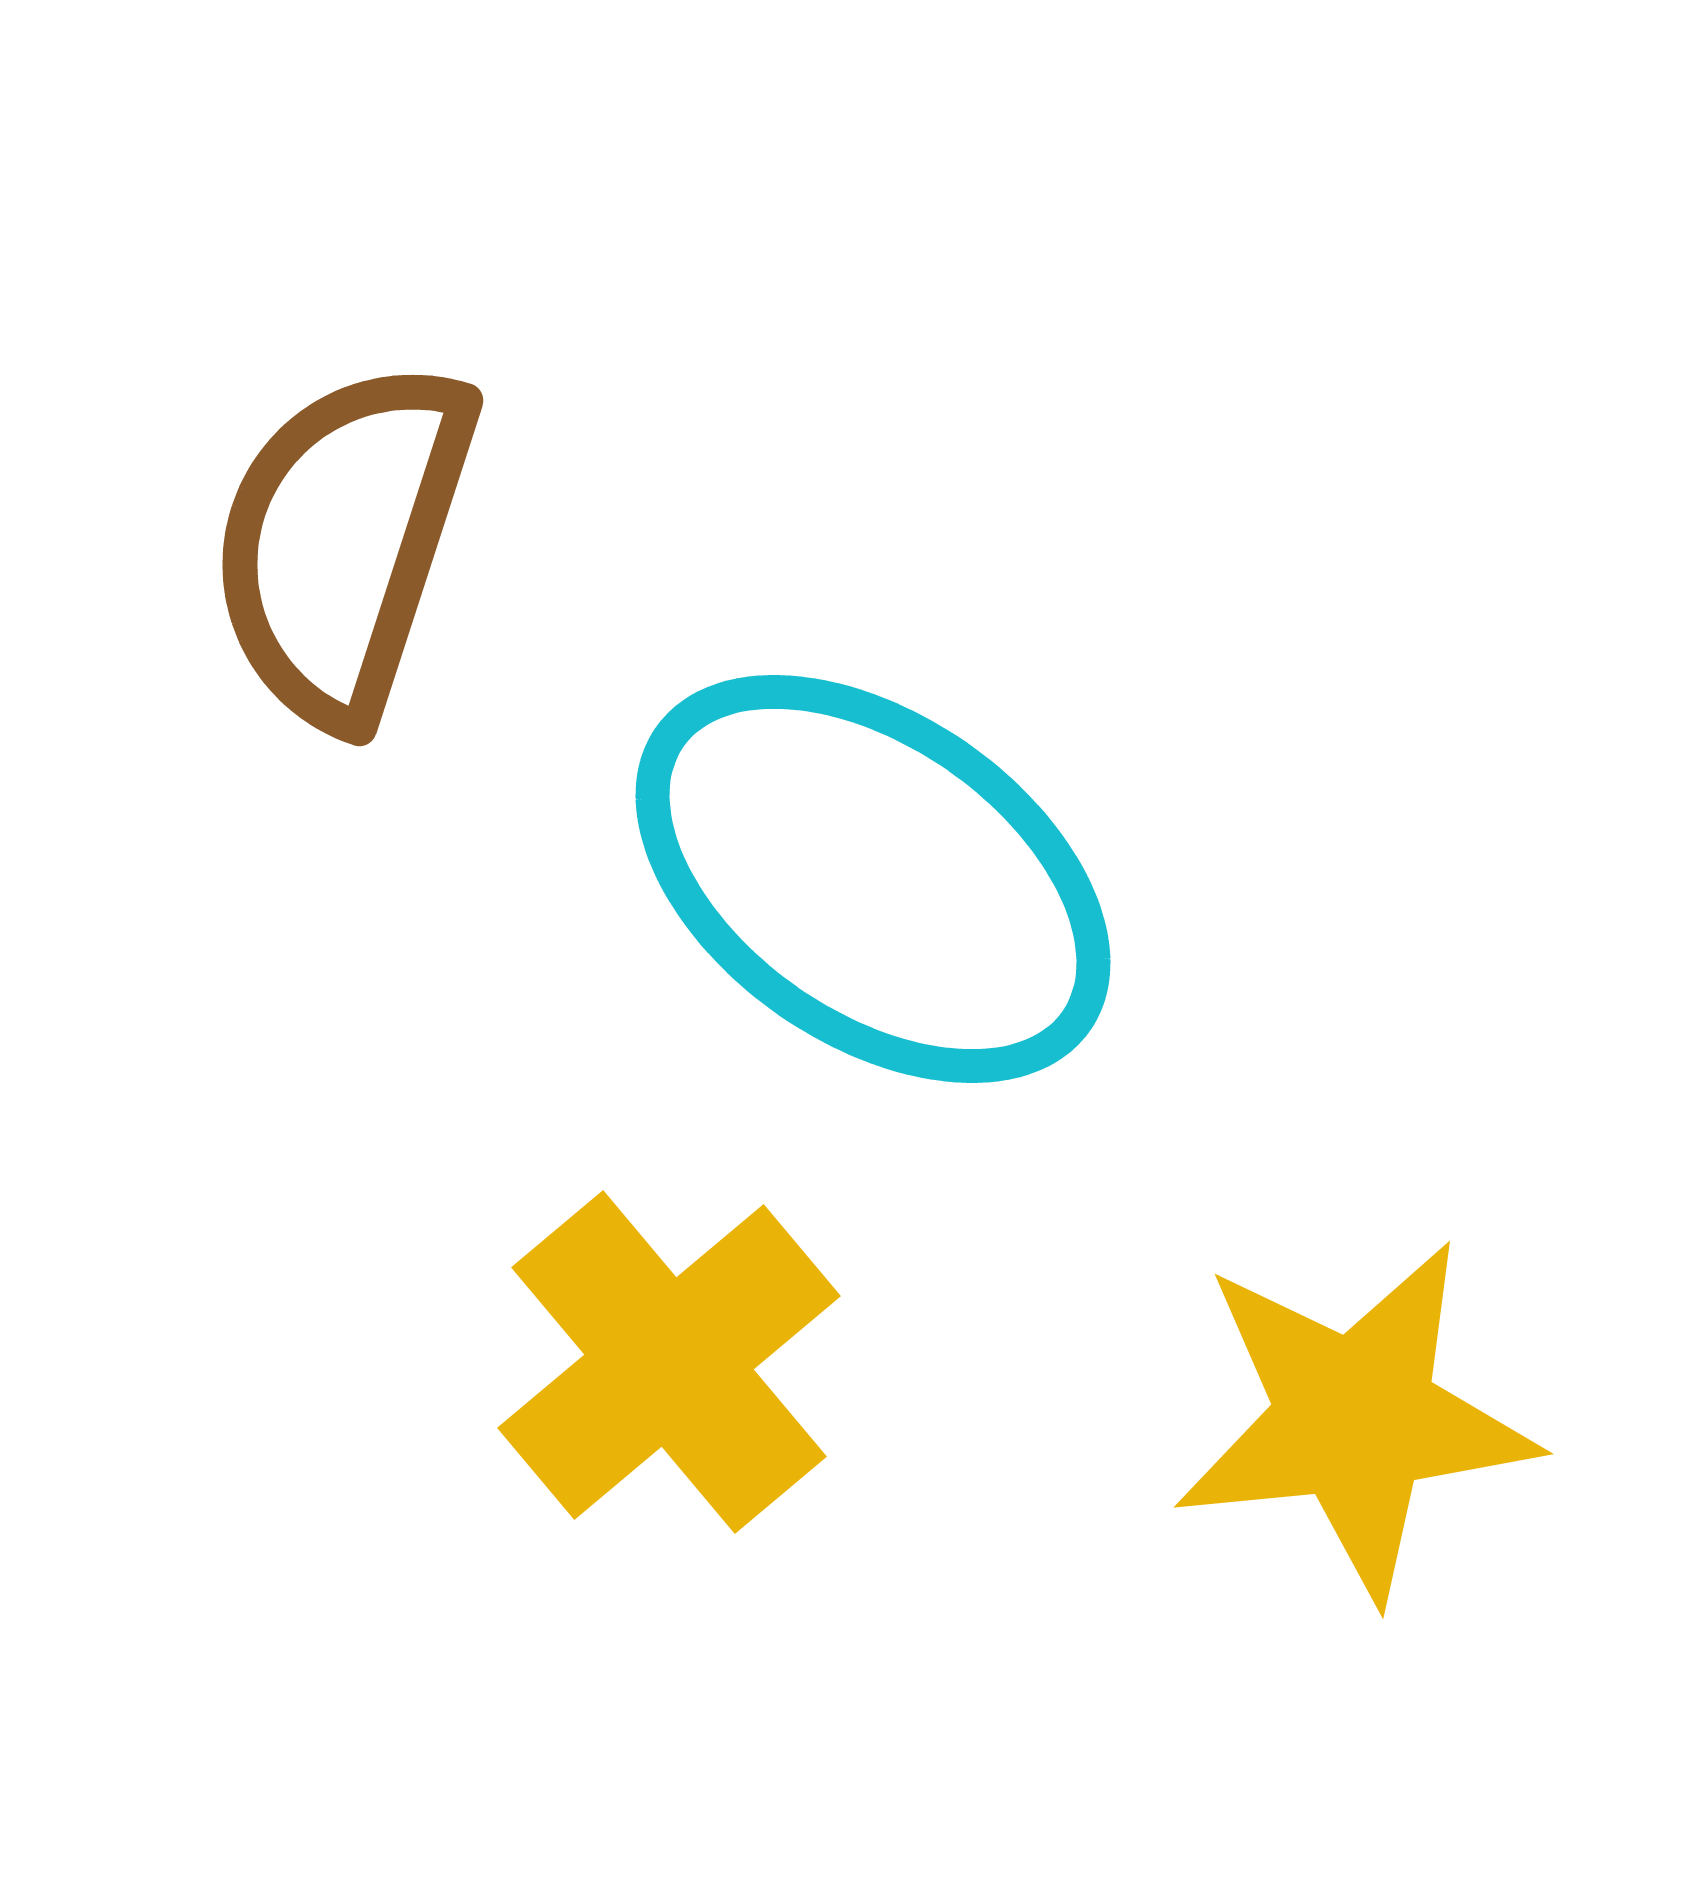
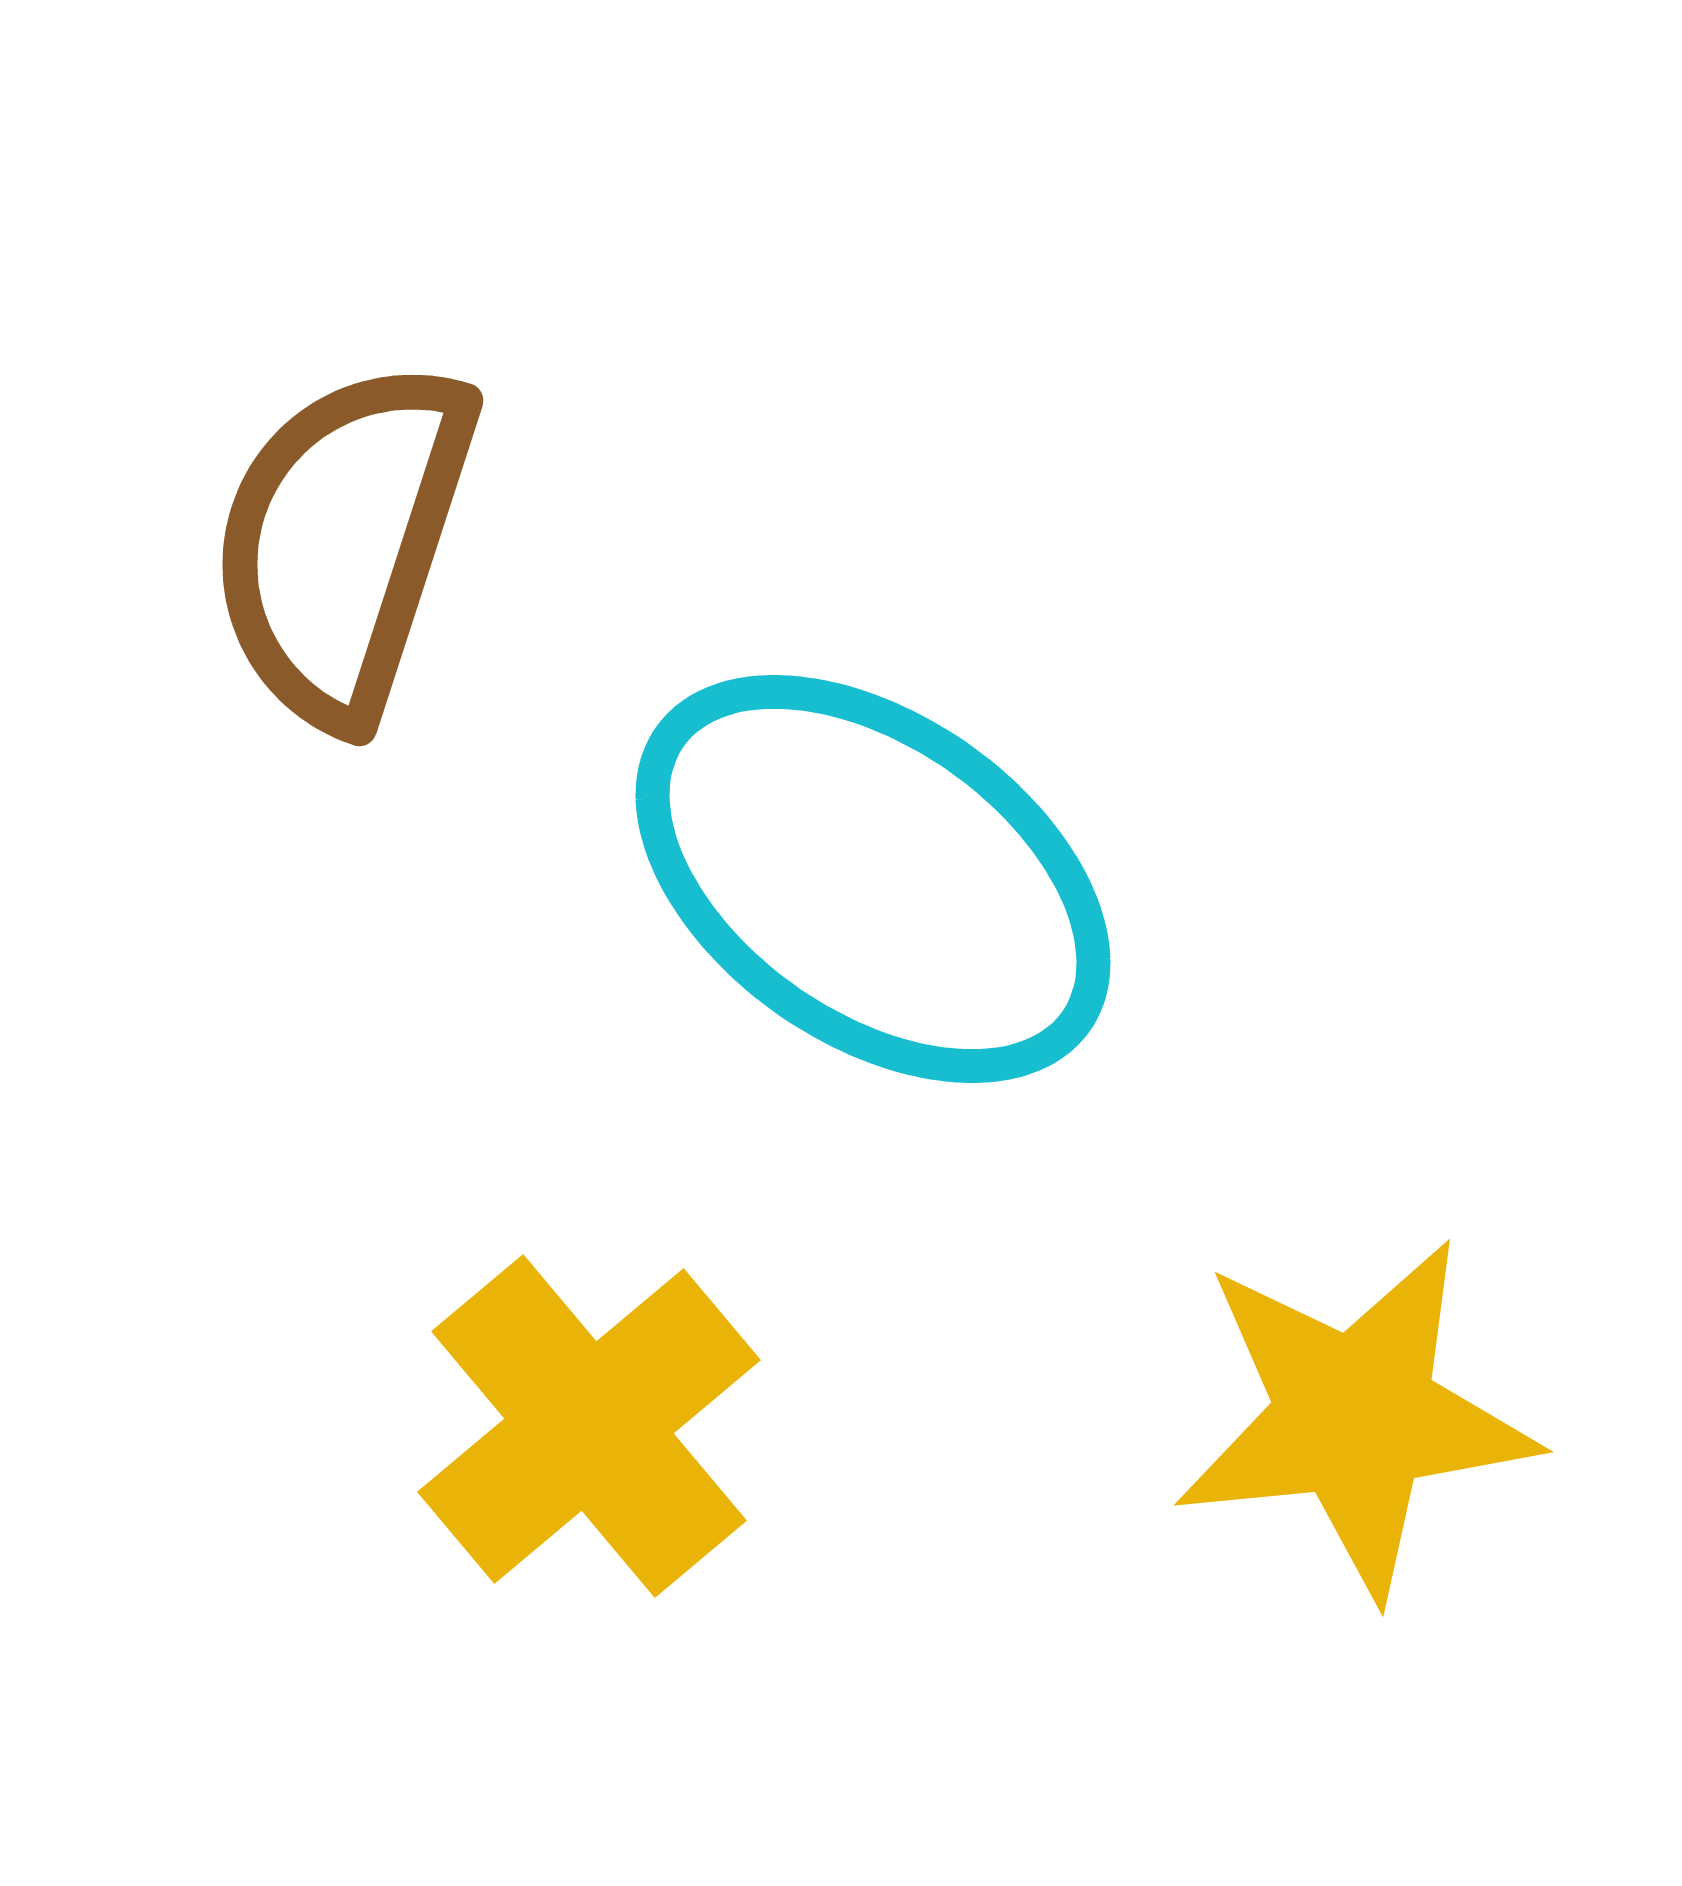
yellow cross: moved 80 px left, 64 px down
yellow star: moved 2 px up
